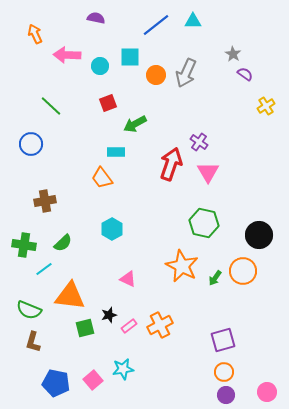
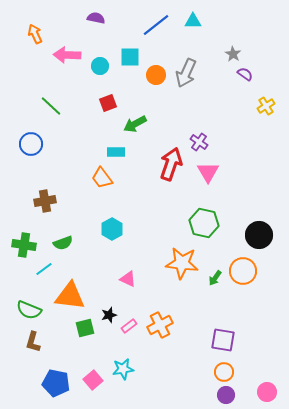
green semicircle at (63, 243): rotated 24 degrees clockwise
orange star at (182, 266): moved 3 px up; rotated 20 degrees counterclockwise
purple square at (223, 340): rotated 25 degrees clockwise
